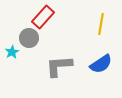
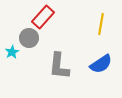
gray L-shape: rotated 80 degrees counterclockwise
